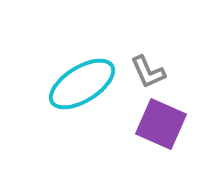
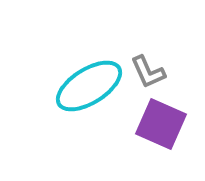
cyan ellipse: moved 7 px right, 2 px down
